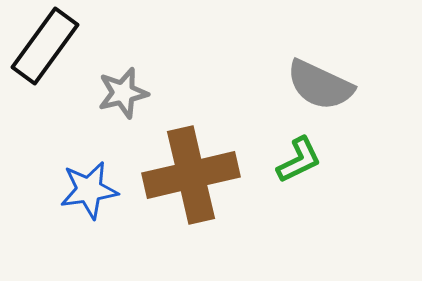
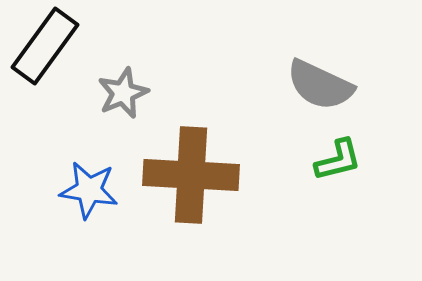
gray star: rotated 9 degrees counterclockwise
green L-shape: moved 39 px right; rotated 12 degrees clockwise
brown cross: rotated 16 degrees clockwise
blue star: rotated 18 degrees clockwise
